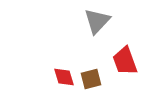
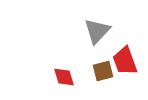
gray triangle: moved 10 px down
brown square: moved 12 px right, 8 px up
